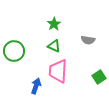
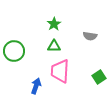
gray semicircle: moved 2 px right, 4 px up
green triangle: rotated 24 degrees counterclockwise
pink trapezoid: moved 2 px right
